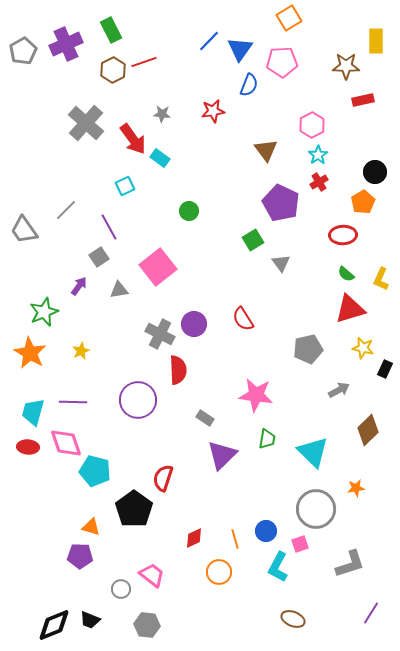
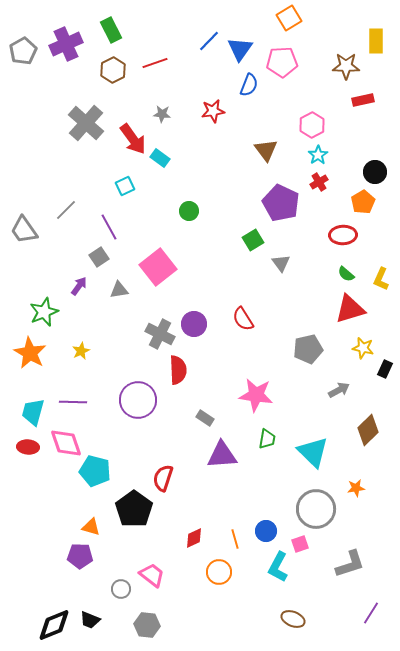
red line at (144, 62): moved 11 px right, 1 px down
purple triangle at (222, 455): rotated 40 degrees clockwise
